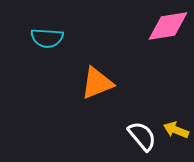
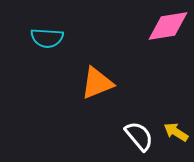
yellow arrow: moved 2 px down; rotated 10 degrees clockwise
white semicircle: moved 3 px left
